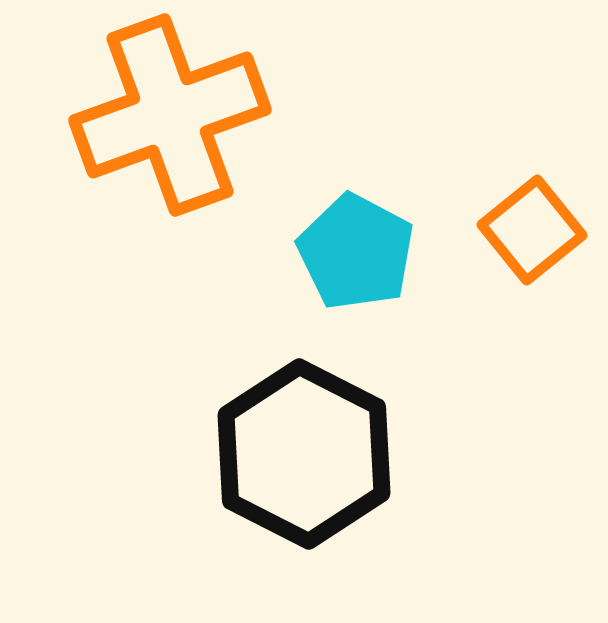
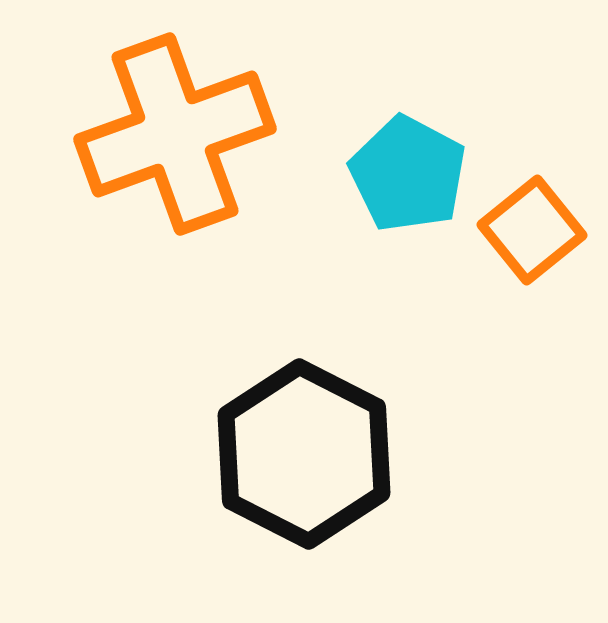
orange cross: moved 5 px right, 19 px down
cyan pentagon: moved 52 px right, 78 px up
